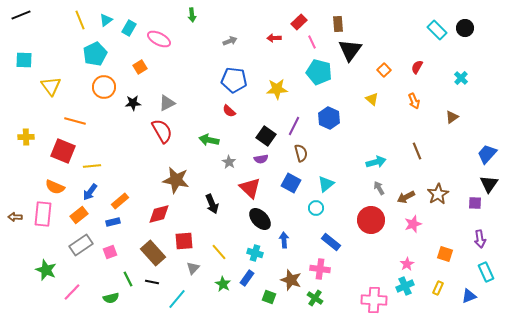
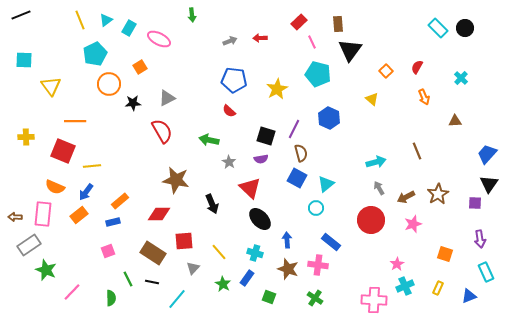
cyan rectangle at (437, 30): moved 1 px right, 2 px up
red arrow at (274, 38): moved 14 px left
orange square at (384, 70): moved 2 px right, 1 px down
cyan pentagon at (319, 72): moved 1 px left, 2 px down
orange circle at (104, 87): moved 5 px right, 3 px up
yellow star at (277, 89): rotated 25 degrees counterclockwise
orange arrow at (414, 101): moved 10 px right, 4 px up
gray triangle at (167, 103): moved 5 px up
brown triangle at (452, 117): moved 3 px right, 4 px down; rotated 32 degrees clockwise
orange line at (75, 121): rotated 15 degrees counterclockwise
purple line at (294, 126): moved 3 px down
black square at (266, 136): rotated 18 degrees counterclockwise
blue square at (291, 183): moved 6 px right, 5 px up
blue arrow at (90, 192): moved 4 px left
red diamond at (159, 214): rotated 15 degrees clockwise
blue arrow at (284, 240): moved 3 px right
gray rectangle at (81, 245): moved 52 px left
pink square at (110, 252): moved 2 px left, 1 px up
brown rectangle at (153, 253): rotated 15 degrees counterclockwise
pink star at (407, 264): moved 10 px left
pink cross at (320, 269): moved 2 px left, 4 px up
brown star at (291, 280): moved 3 px left, 11 px up
green semicircle at (111, 298): rotated 77 degrees counterclockwise
